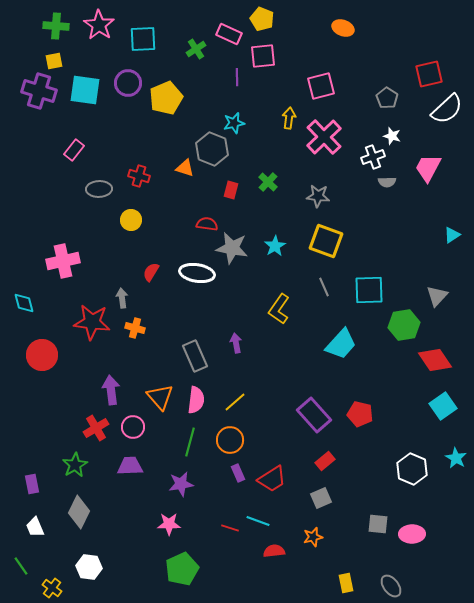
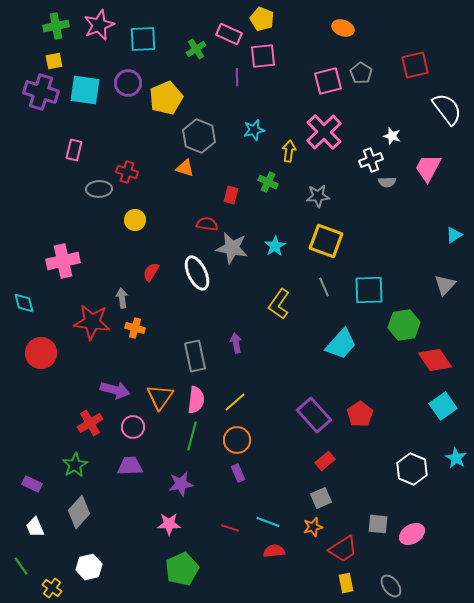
pink star at (99, 25): rotated 16 degrees clockwise
green cross at (56, 26): rotated 15 degrees counterclockwise
red square at (429, 74): moved 14 px left, 9 px up
pink square at (321, 86): moved 7 px right, 5 px up
purple cross at (39, 91): moved 2 px right, 1 px down
gray pentagon at (387, 98): moved 26 px left, 25 px up
white semicircle at (447, 109): rotated 84 degrees counterclockwise
yellow arrow at (289, 118): moved 33 px down
cyan star at (234, 123): moved 20 px right, 7 px down
pink cross at (324, 137): moved 5 px up
gray hexagon at (212, 149): moved 13 px left, 13 px up
pink rectangle at (74, 150): rotated 25 degrees counterclockwise
white cross at (373, 157): moved 2 px left, 3 px down
red cross at (139, 176): moved 12 px left, 4 px up
green cross at (268, 182): rotated 18 degrees counterclockwise
red rectangle at (231, 190): moved 5 px down
gray star at (318, 196): rotated 10 degrees counterclockwise
yellow circle at (131, 220): moved 4 px right
cyan triangle at (452, 235): moved 2 px right
white ellipse at (197, 273): rotated 56 degrees clockwise
gray triangle at (437, 296): moved 8 px right, 11 px up
yellow L-shape at (279, 309): moved 5 px up
red circle at (42, 355): moved 1 px left, 2 px up
gray rectangle at (195, 356): rotated 12 degrees clockwise
purple arrow at (111, 390): moved 4 px right; rotated 112 degrees clockwise
orange triangle at (160, 397): rotated 16 degrees clockwise
red pentagon at (360, 414): rotated 25 degrees clockwise
red cross at (96, 428): moved 6 px left, 5 px up
orange circle at (230, 440): moved 7 px right
green line at (190, 442): moved 2 px right, 6 px up
red trapezoid at (272, 479): moved 71 px right, 70 px down
purple rectangle at (32, 484): rotated 54 degrees counterclockwise
gray diamond at (79, 512): rotated 16 degrees clockwise
cyan line at (258, 521): moved 10 px right, 1 px down
pink ellipse at (412, 534): rotated 30 degrees counterclockwise
orange star at (313, 537): moved 10 px up
white hexagon at (89, 567): rotated 20 degrees counterclockwise
